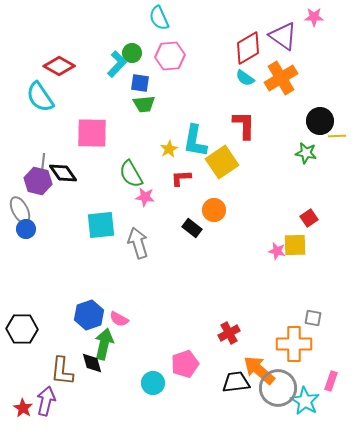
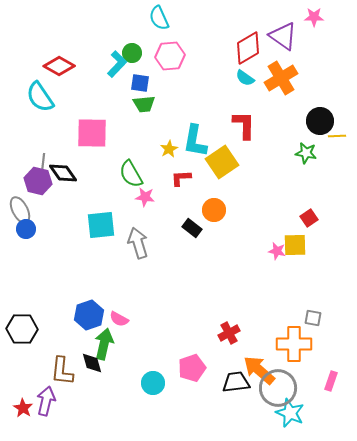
pink pentagon at (185, 364): moved 7 px right, 4 px down
cyan star at (305, 401): moved 15 px left, 12 px down; rotated 8 degrees counterclockwise
